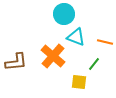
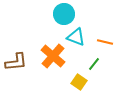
yellow square: rotated 28 degrees clockwise
